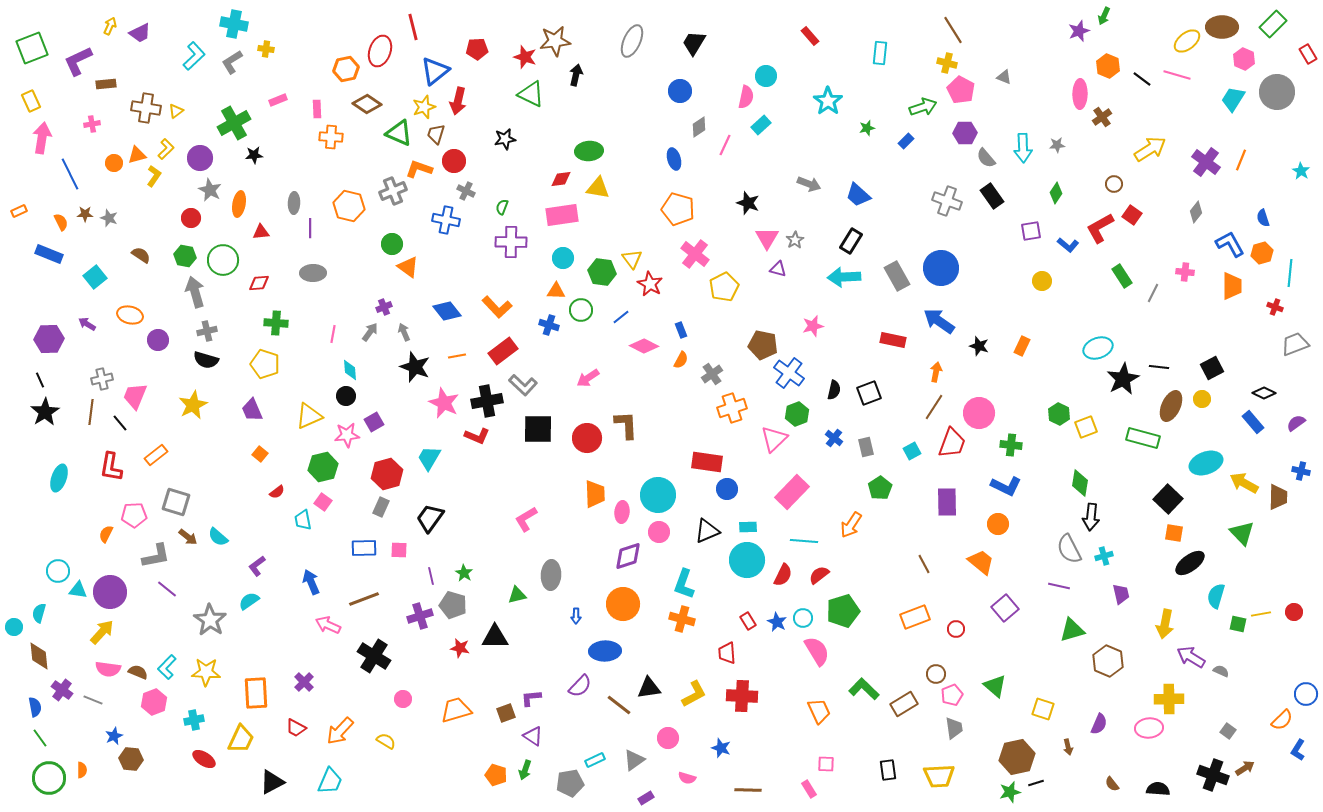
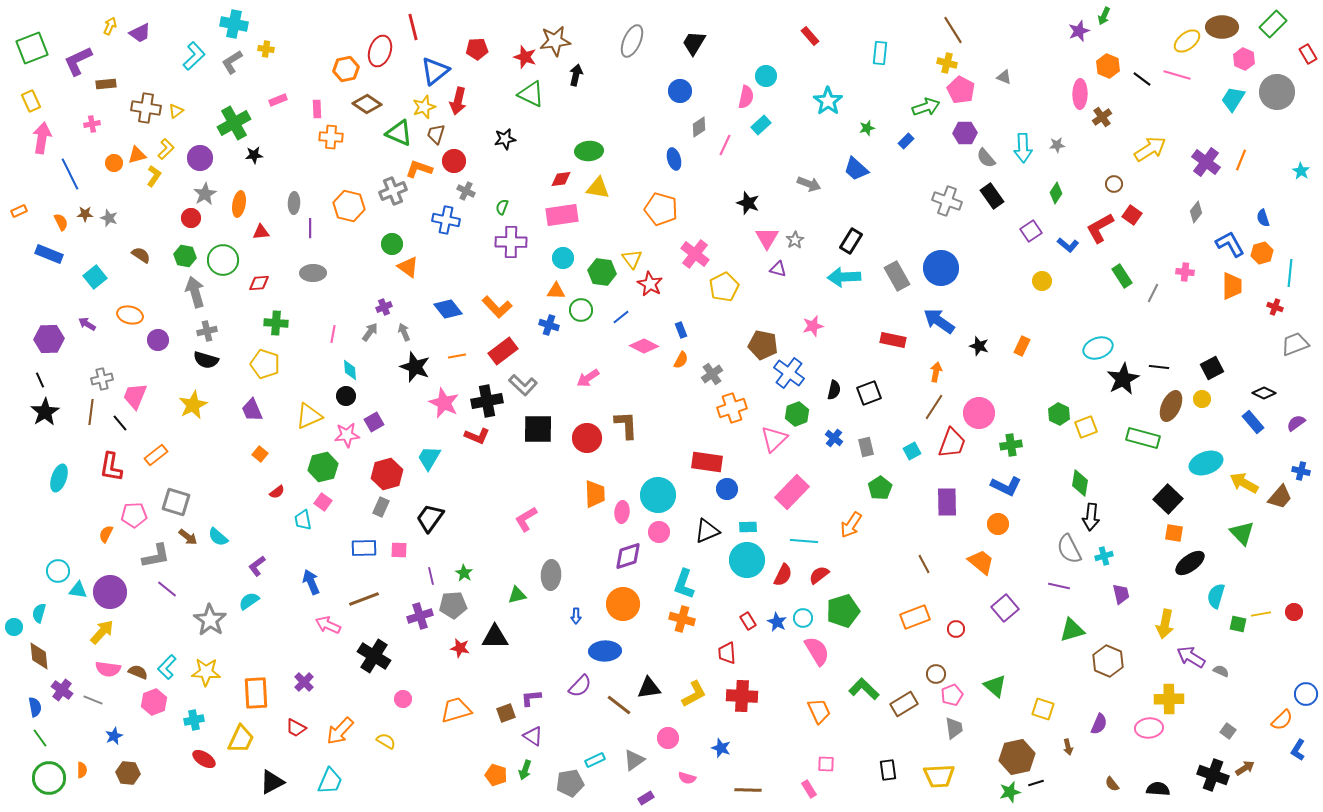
green arrow at (923, 107): moved 3 px right
gray star at (210, 190): moved 5 px left, 4 px down; rotated 15 degrees clockwise
blue trapezoid at (858, 195): moved 2 px left, 26 px up
orange pentagon at (678, 209): moved 17 px left
purple square at (1031, 231): rotated 25 degrees counterclockwise
blue diamond at (447, 311): moved 1 px right, 2 px up
green cross at (1011, 445): rotated 15 degrees counterclockwise
brown trapezoid at (1278, 497): moved 2 px right; rotated 40 degrees clockwise
gray pentagon at (453, 605): rotated 20 degrees counterclockwise
brown hexagon at (131, 759): moved 3 px left, 14 px down
